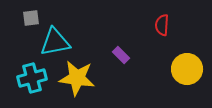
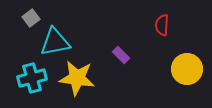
gray square: rotated 30 degrees counterclockwise
